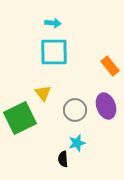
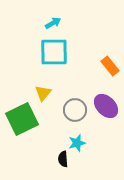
cyan arrow: rotated 35 degrees counterclockwise
yellow triangle: rotated 18 degrees clockwise
purple ellipse: rotated 25 degrees counterclockwise
green square: moved 2 px right, 1 px down
